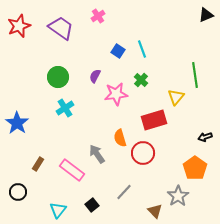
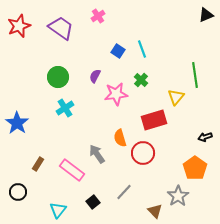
black square: moved 1 px right, 3 px up
